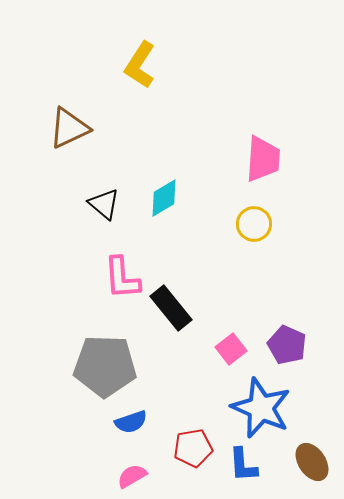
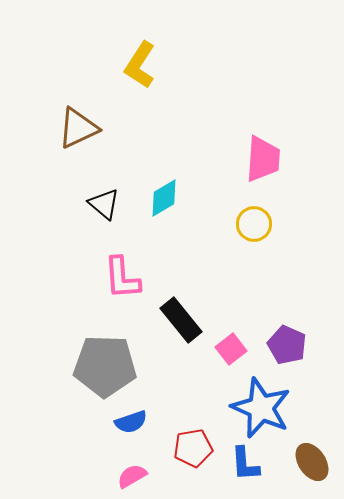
brown triangle: moved 9 px right
black rectangle: moved 10 px right, 12 px down
blue L-shape: moved 2 px right, 1 px up
